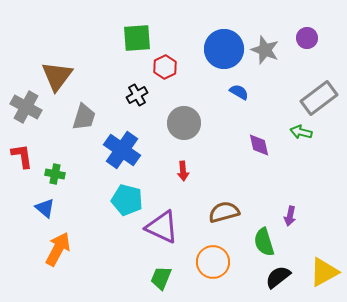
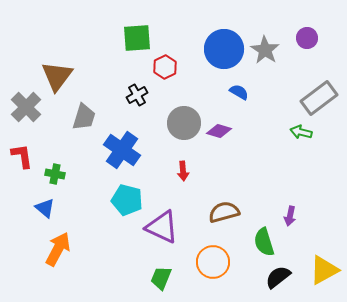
gray star: rotated 12 degrees clockwise
gray cross: rotated 16 degrees clockwise
purple diamond: moved 40 px left, 14 px up; rotated 60 degrees counterclockwise
yellow triangle: moved 2 px up
